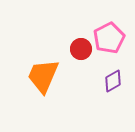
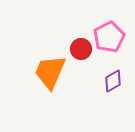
pink pentagon: moved 1 px up
orange trapezoid: moved 7 px right, 4 px up
